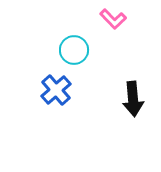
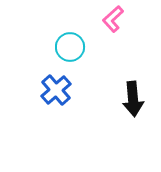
pink L-shape: rotated 92 degrees clockwise
cyan circle: moved 4 px left, 3 px up
